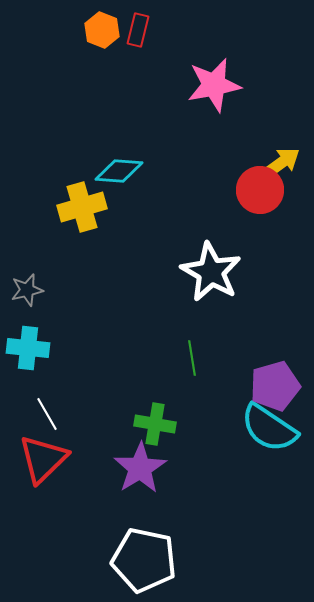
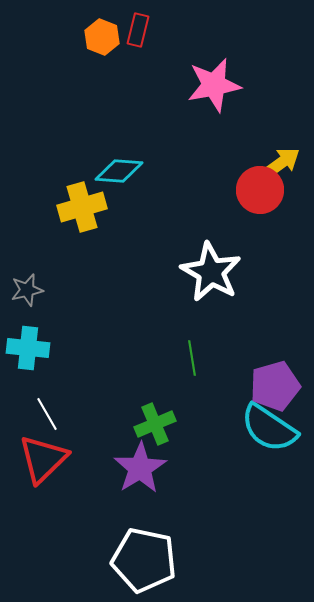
orange hexagon: moved 7 px down
green cross: rotated 33 degrees counterclockwise
